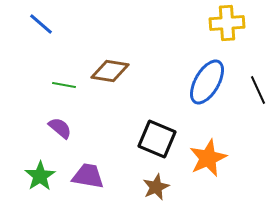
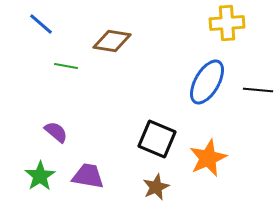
brown diamond: moved 2 px right, 30 px up
green line: moved 2 px right, 19 px up
black line: rotated 60 degrees counterclockwise
purple semicircle: moved 4 px left, 4 px down
